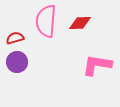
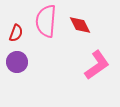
red diamond: moved 2 px down; rotated 65 degrees clockwise
red semicircle: moved 1 px right, 5 px up; rotated 126 degrees clockwise
pink L-shape: rotated 136 degrees clockwise
